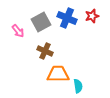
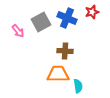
red star: moved 4 px up
brown cross: moved 20 px right; rotated 21 degrees counterclockwise
